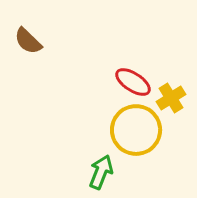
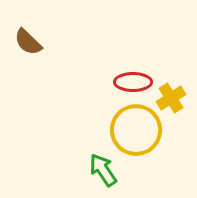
brown semicircle: moved 1 px down
red ellipse: rotated 33 degrees counterclockwise
green arrow: moved 2 px right, 2 px up; rotated 56 degrees counterclockwise
